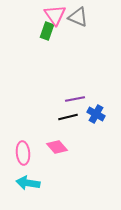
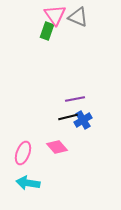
blue cross: moved 13 px left, 6 px down; rotated 30 degrees clockwise
pink ellipse: rotated 25 degrees clockwise
